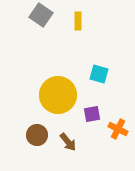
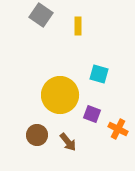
yellow rectangle: moved 5 px down
yellow circle: moved 2 px right
purple square: rotated 30 degrees clockwise
